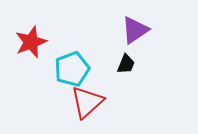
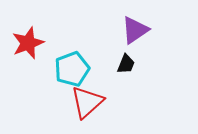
red star: moved 3 px left, 1 px down
